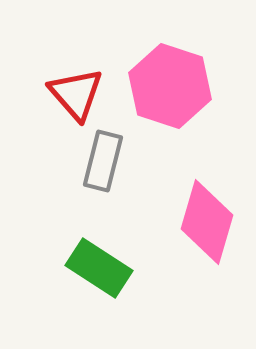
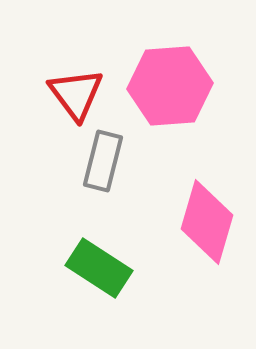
pink hexagon: rotated 22 degrees counterclockwise
red triangle: rotated 4 degrees clockwise
